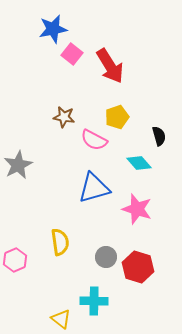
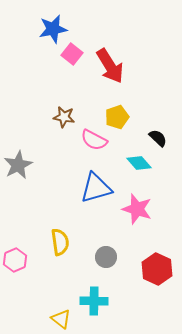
black semicircle: moved 1 px left, 2 px down; rotated 30 degrees counterclockwise
blue triangle: moved 2 px right
red hexagon: moved 19 px right, 2 px down; rotated 8 degrees clockwise
